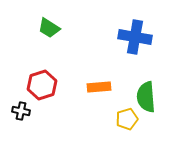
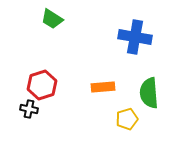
green trapezoid: moved 3 px right, 9 px up
orange rectangle: moved 4 px right
green semicircle: moved 3 px right, 4 px up
black cross: moved 8 px right, 2 px up
